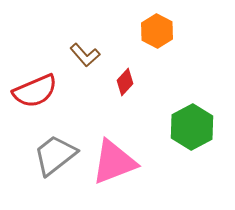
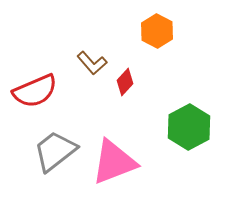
brown L-shape: moved 7 px right, 8 px down
green hexagon: moved 3 px left
gray trapezoid: moved 4 px up
